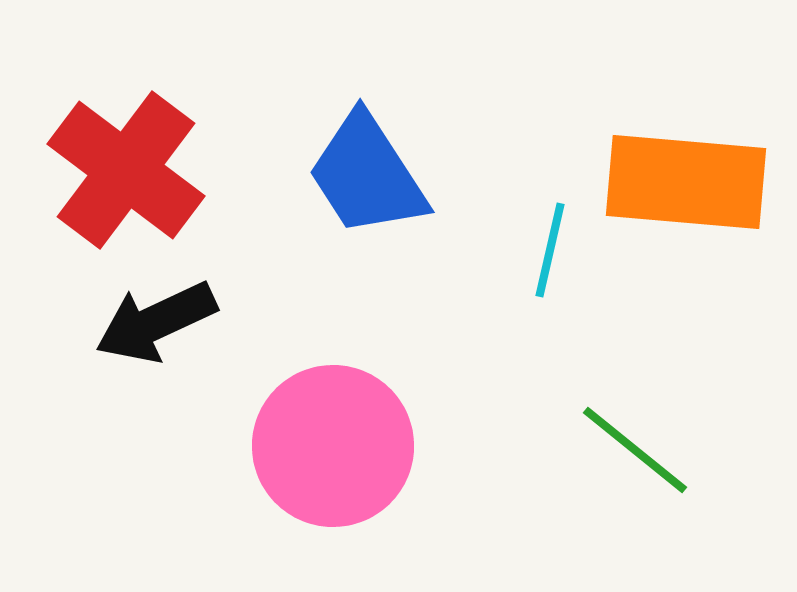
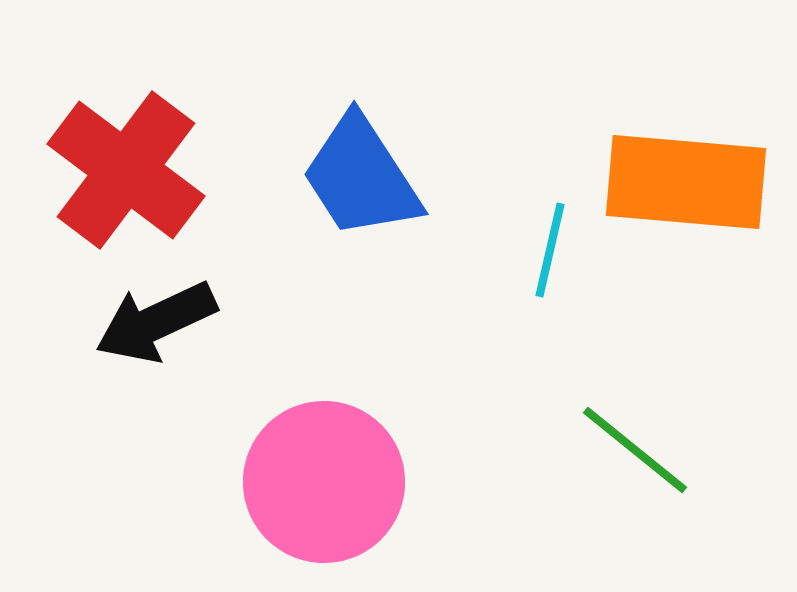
blue trapezoid: moved 6 px left, 2 px down
pink circle: moved 9 px left, 36 px down
